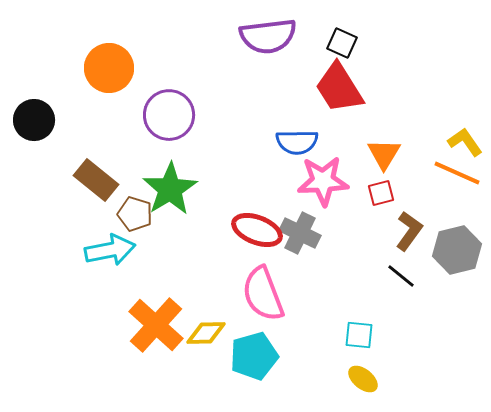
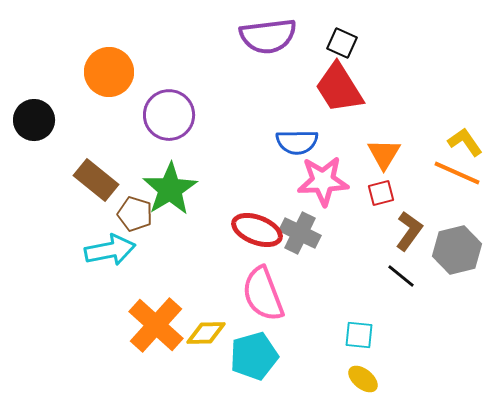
orange circle: moved 4 px down
